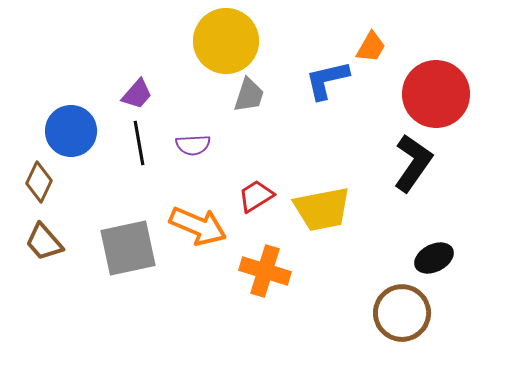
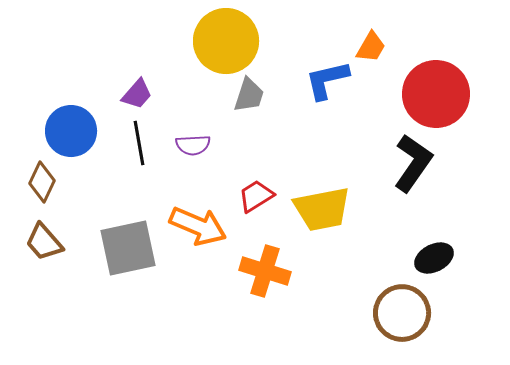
brown diamond: moved 3 px right
